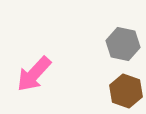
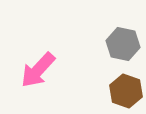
pink arrow: moved 4 px right, 4 px up
